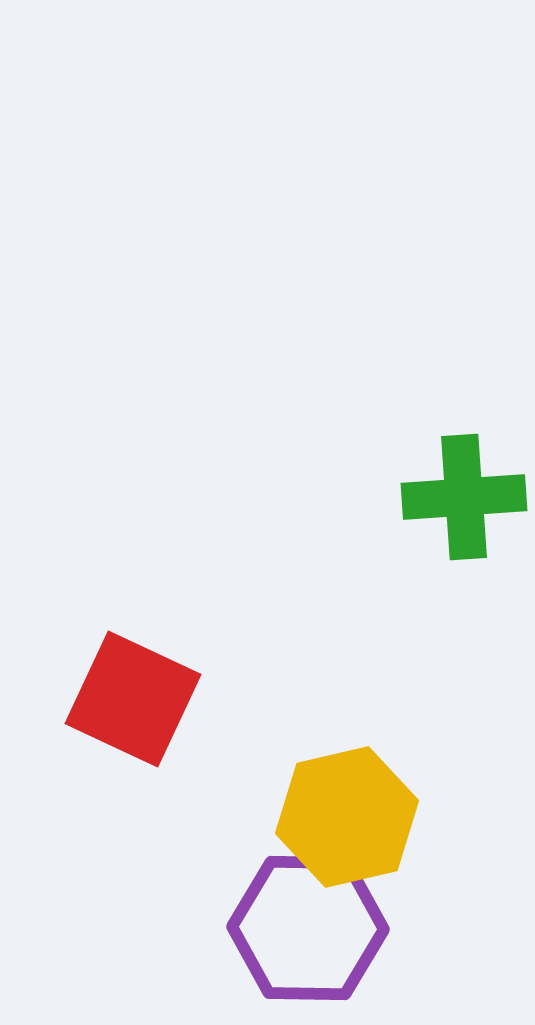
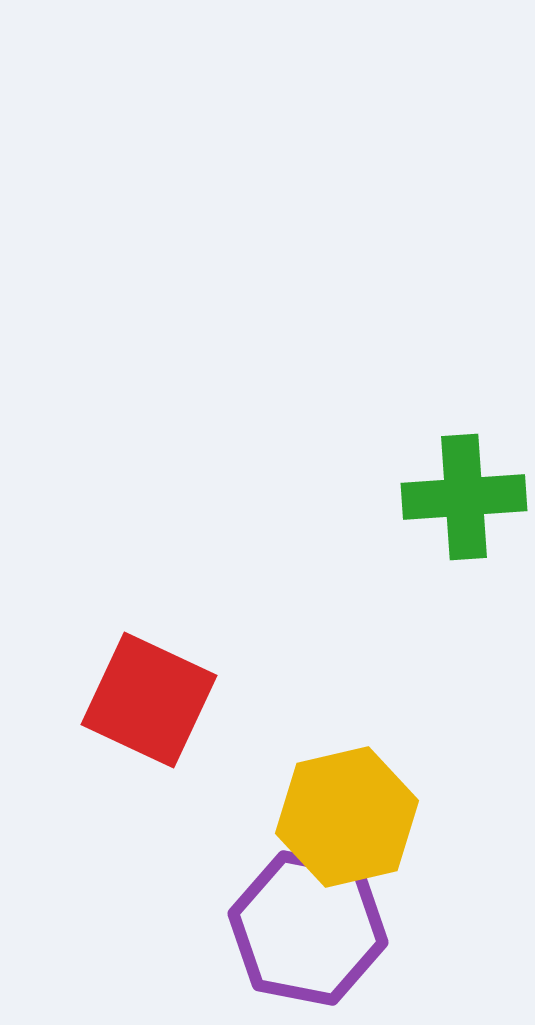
red square: moved 16 px right, 1 px down
purple hexagon: rotated 10 degrees clockwise
